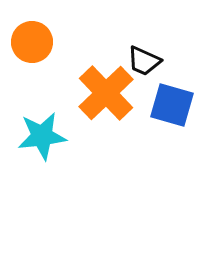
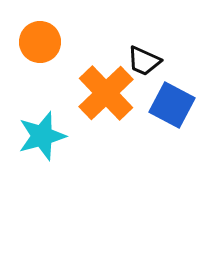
orange circle: moved 8 px right
blue square: rotated 12 degrees clockwise
cyan star: rotated 9 degrees counterclockwise
